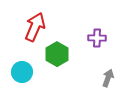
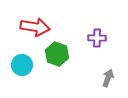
red arrow: rotated 76 degrees clockwise
green hexagon: rotated 10 degrees counterclockwise
cyan circle: moved 7 px up
